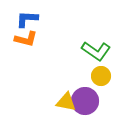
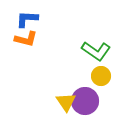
yellow triangle: rotated 45 degrees clockwise
